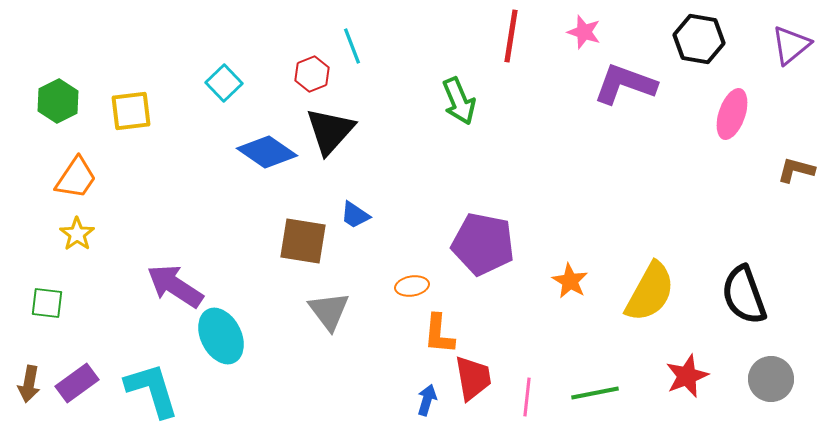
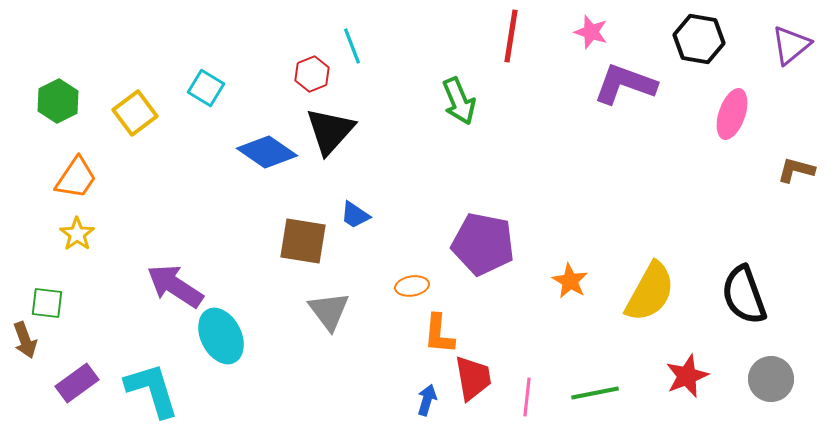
pink star: moved 7 px right
cyan square: moved 18 px left, 5 px down; rotated 15 degrees counterclockwise
yellow square: moved 4 px right, 2 px down; rotated 30 degrees counterclockwise
brown arrow: moved 4 px left, 44 px up; rotated 30 degrees counterclockwise
